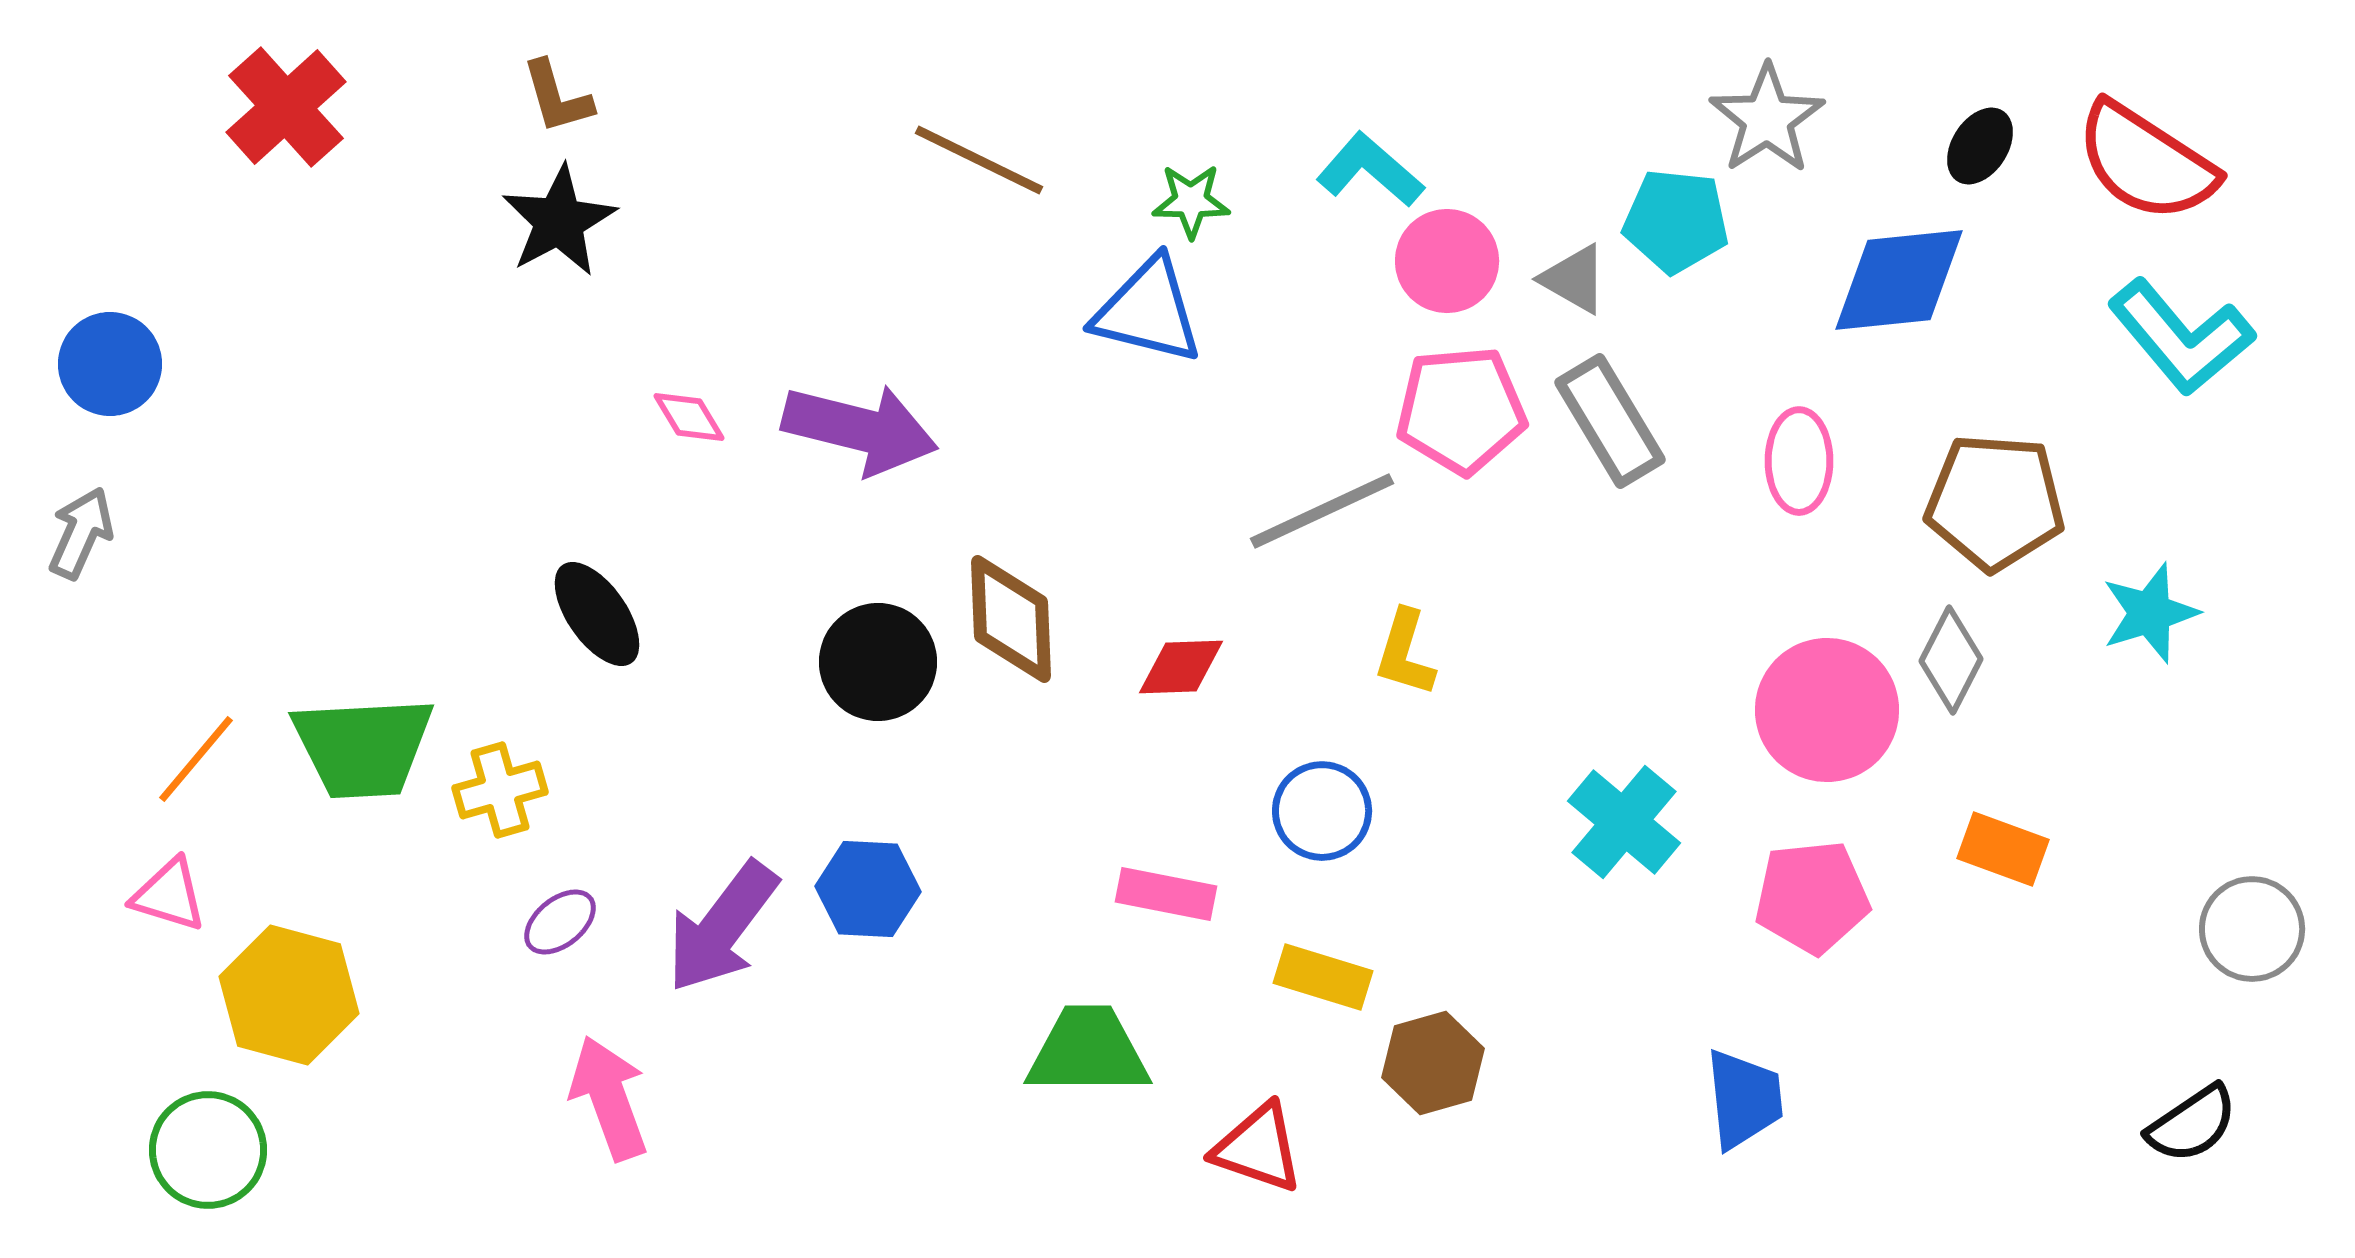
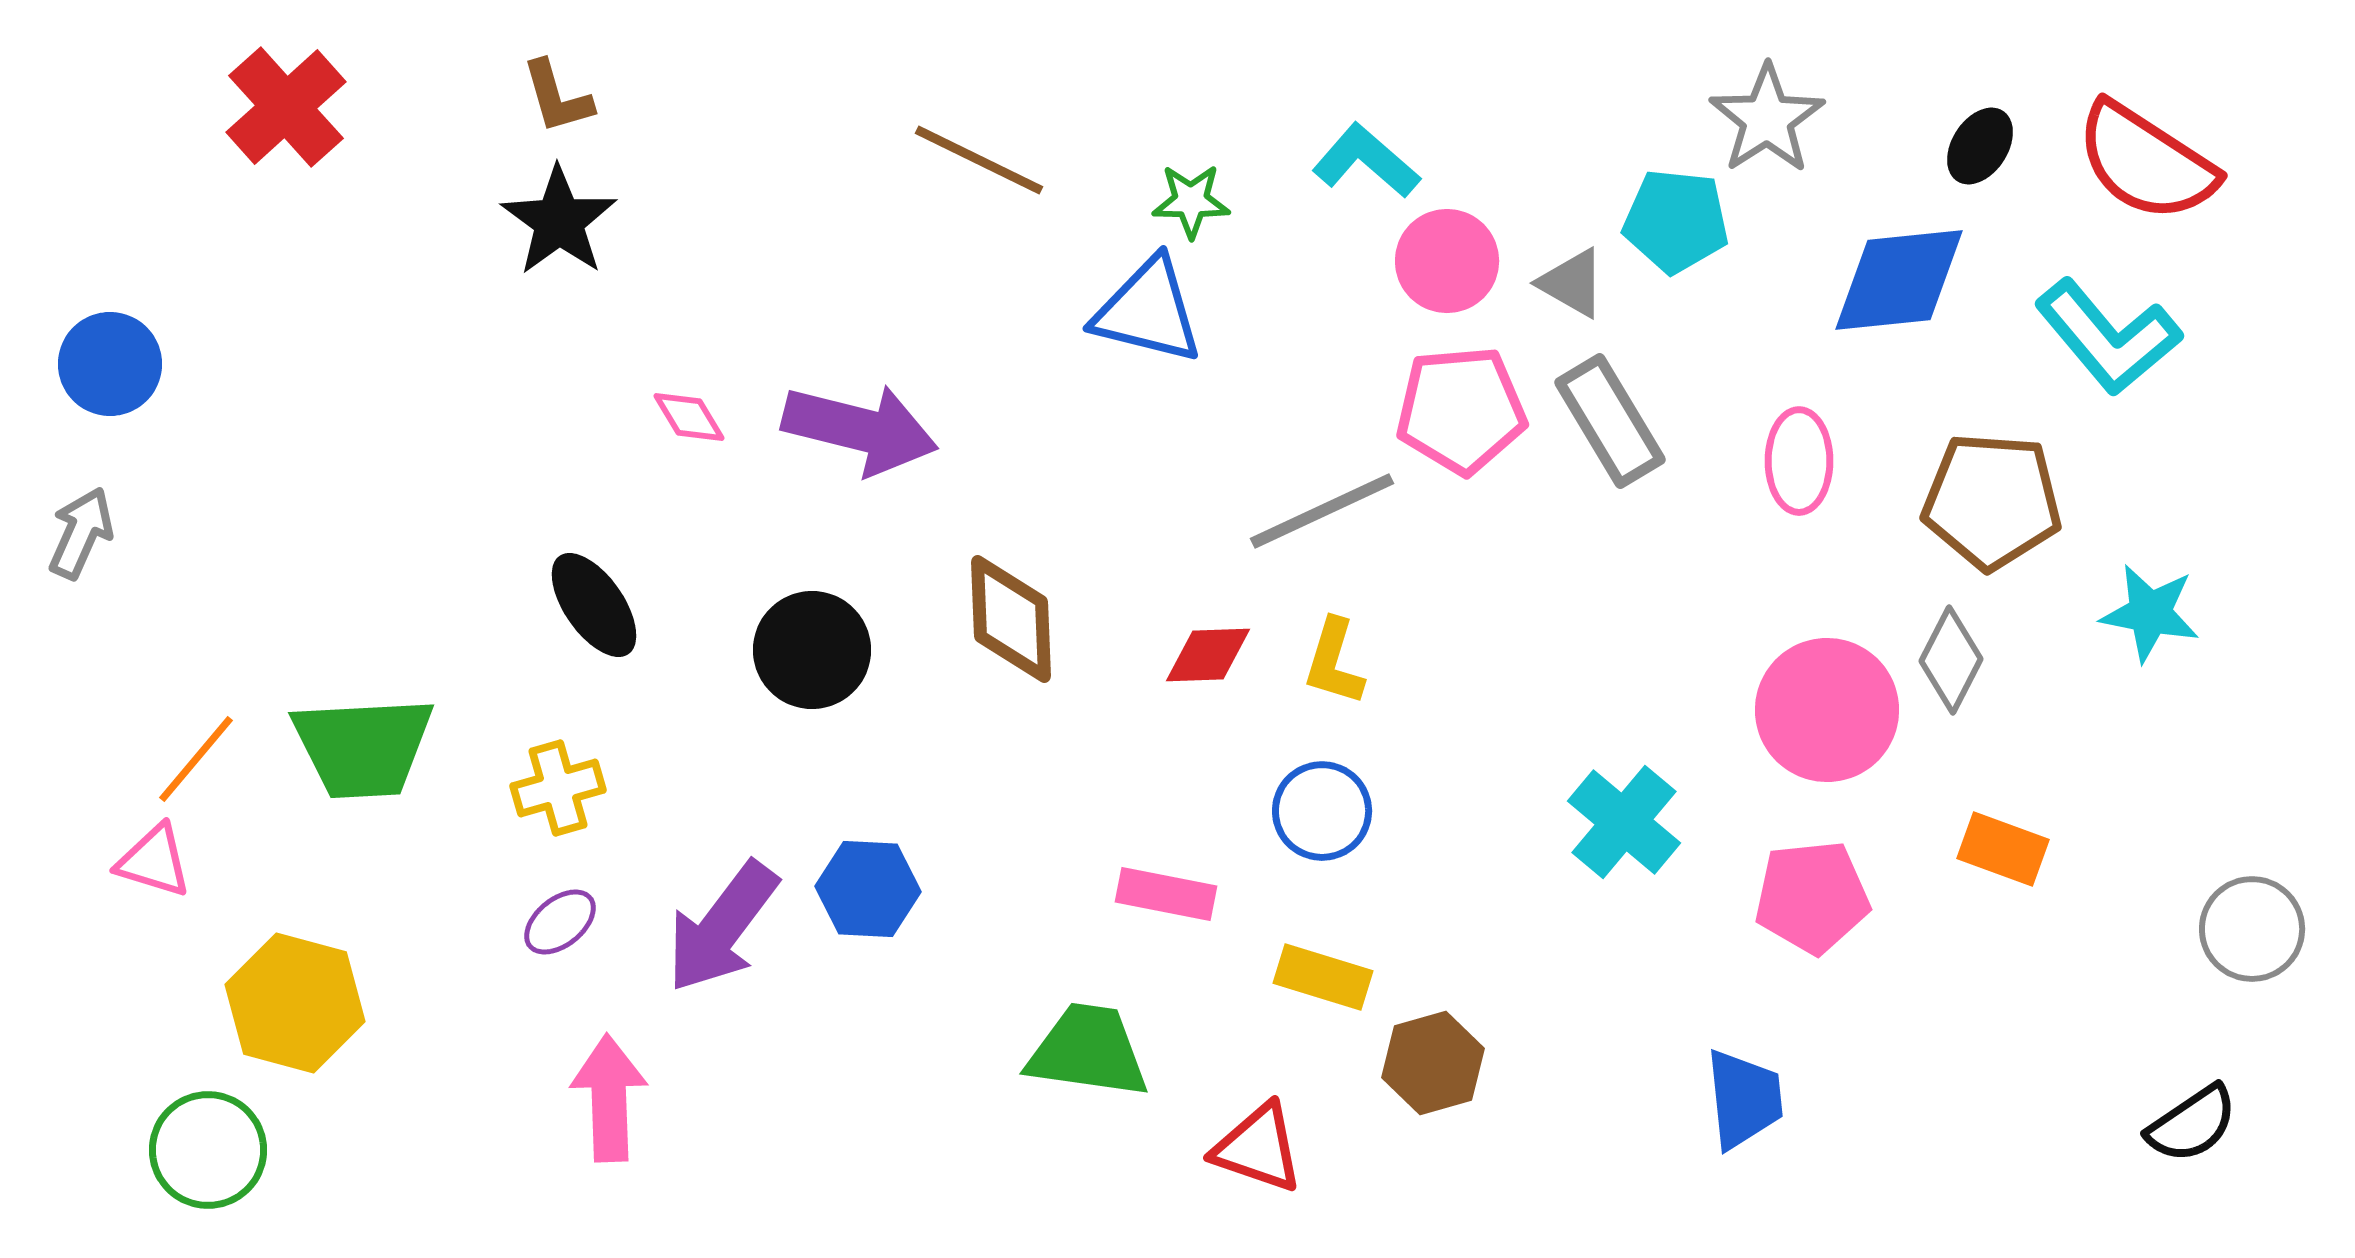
cyan L-shape at (1370, 170): moved 4 px left, 9 px up
black star at (559, 221): rotated 8 degrees counterclockwise
gray triangle at (1574, 279): moved 2 px left, 4 px down
cyan L-shape at (2181, 337): moved 73 px left
brown pentagon at (1995, 502): moved 3 px left, 1 px up
cyan star at (2150, 613): rotated 28 degrees clockwise
black ellipse at (597, 614): moved 3 px left, 9 px up
yellow L-shape at (1405, 653): moved 71 px left, 9 px down
black circle at (878, 662): moved 66 px left, 12 px up
red diamond at (1181, 667): moved 27 px right, 12 px up
yellow cross at (500, 790): moved 58 px right, 2 px up
pink triangle at (169, 895): moved 15 px left, 34 px up
yellow hexagon at (289, 995): moved 6 px right, 8 px down
green trapezoid at (1088, 1051): rotated 8 degrees clockwise
pink arrow at (609, 1098): rotated 18 degrees clockwise
